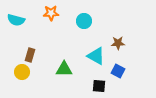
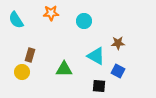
cyan semicircle: rotated 42 degrees clockwise
